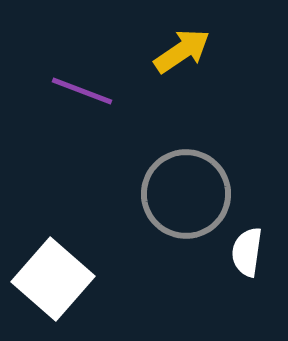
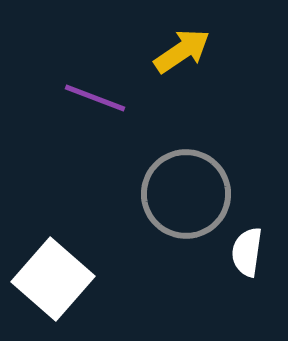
purple line: moved 13 px right, 7 px down
